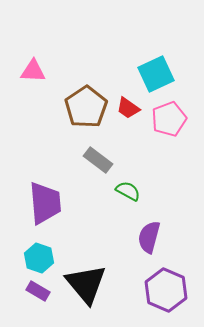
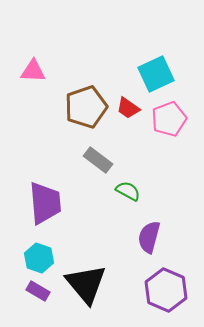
brown pentagon: rotated 15 degrees clockwise
